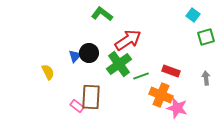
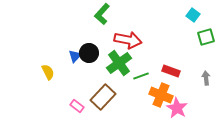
green L-shape: rotated 85 degrees counterclockwise
red arrow: rotated 44 degrees clockwise
green cross: moved 1 px up
brown rectangle: moved 12 px right; rotated 40 degrees clockwise
pink star: rotated 15 degrees clockwise
